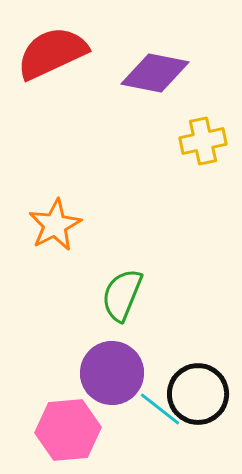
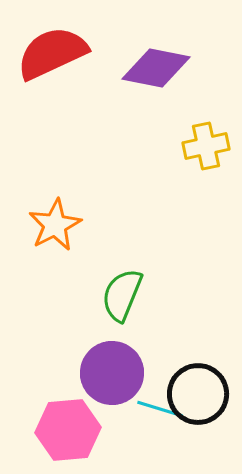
purple diamond: moved 1 px right, 5 px up
yellow cross: moved 3 px right, 5 px down
cyan line: rotated 21 degrees counterclockwise
